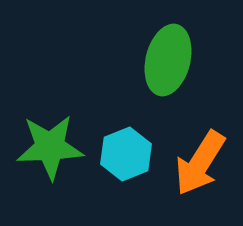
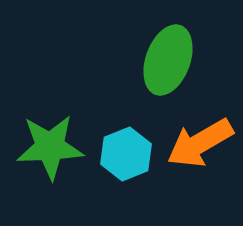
green ellipse: rotated 6 degrees clockwise
orange arrow: moved 20 px up; rotated 28 degrees clockwise
